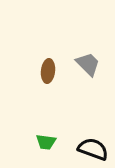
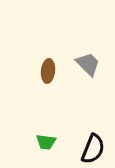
black semicircle: rotated 92 degrees clockwise
